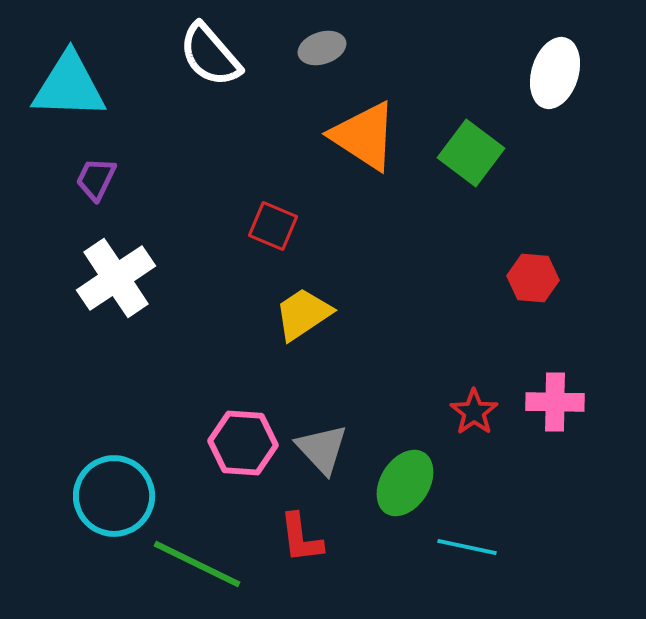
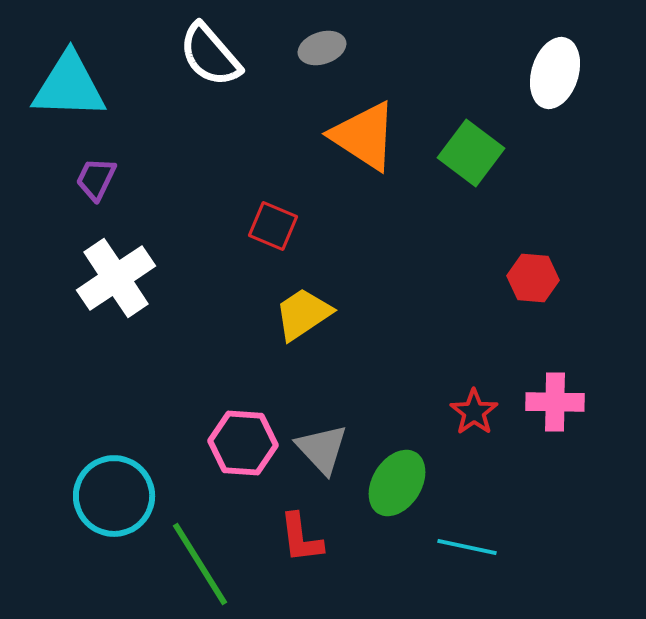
green ellipse: moved 8 px left
green line: moved 3 px right; rotated 32 degrees clockwise
